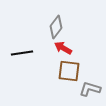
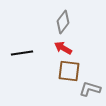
gray diamond: moved 7 px right, 5 px up
